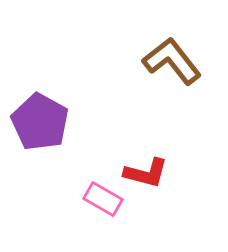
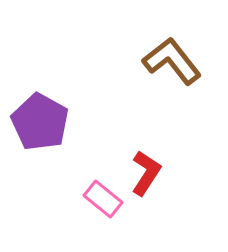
red L-shape: rotated 72 degrees counterclockwise
pink rectangle: rotated 9 degrees clockwise
